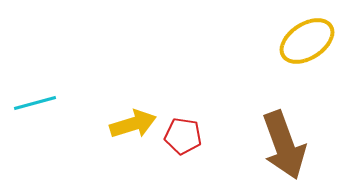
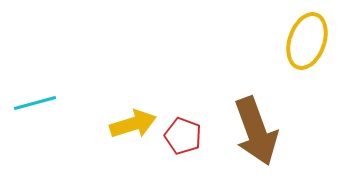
yellow ellipse: rotated 38 degrees counterclockwise
red pentagon: rotated 12 degrees clockwise
brown arrow: moved 28 px left, 14 px up
